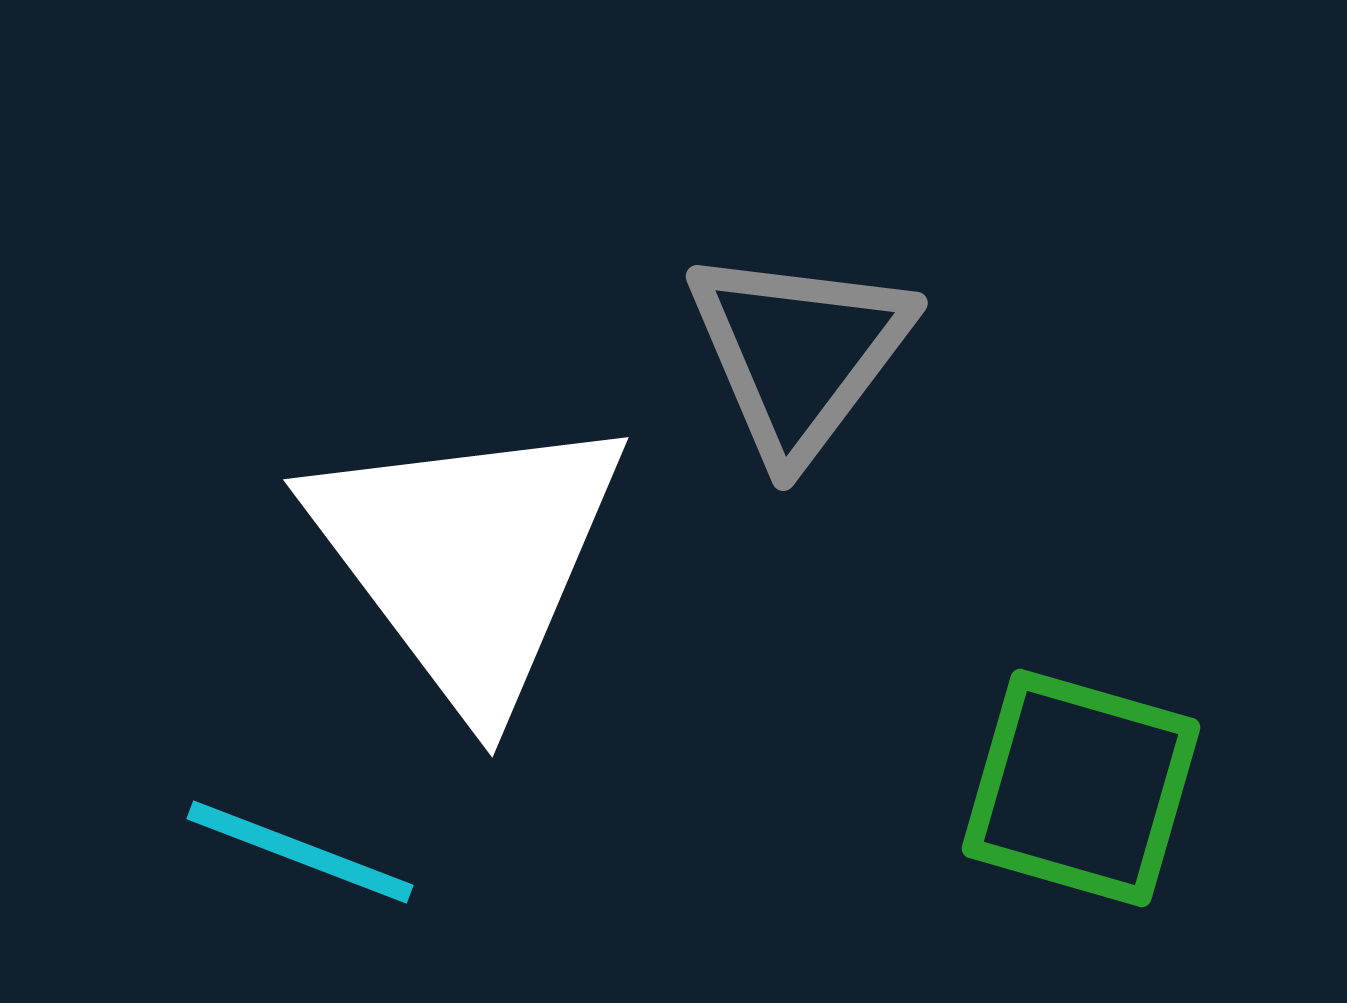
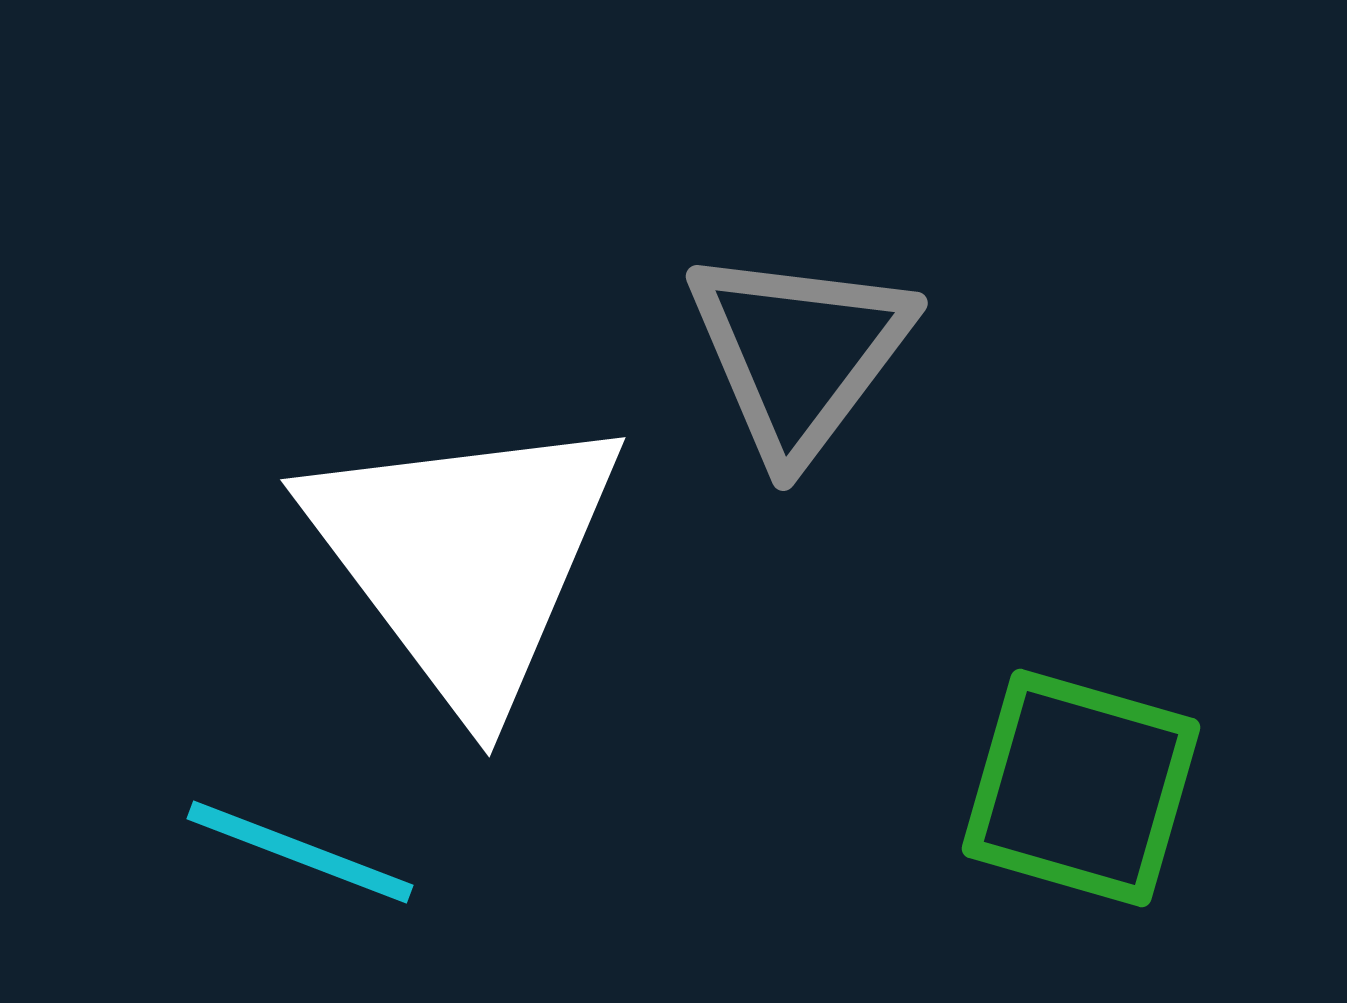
white triangle: moved 3 px left
